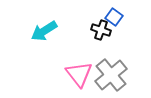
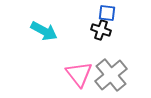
blue square: moved 7 px left, 4 px up; rotated 30 degrees counterclockwise
cyan arrow: rotated 120 degrees counterclockwise
